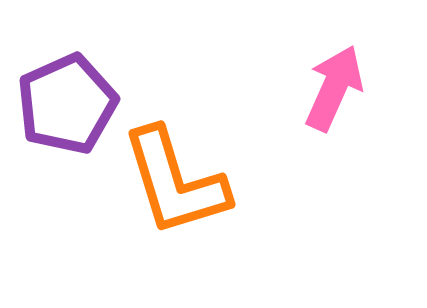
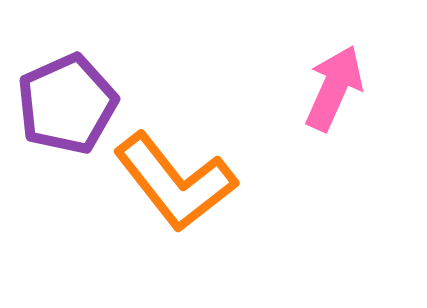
orange L-shape: rotated 21 degrees counterclockwise
